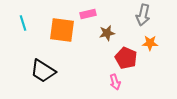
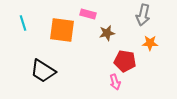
pink rectangle: rotated 28 degrees clockwise
red pentagon: moved 1 px left, 3 px down; rotated 15 degrees counterclockwise
